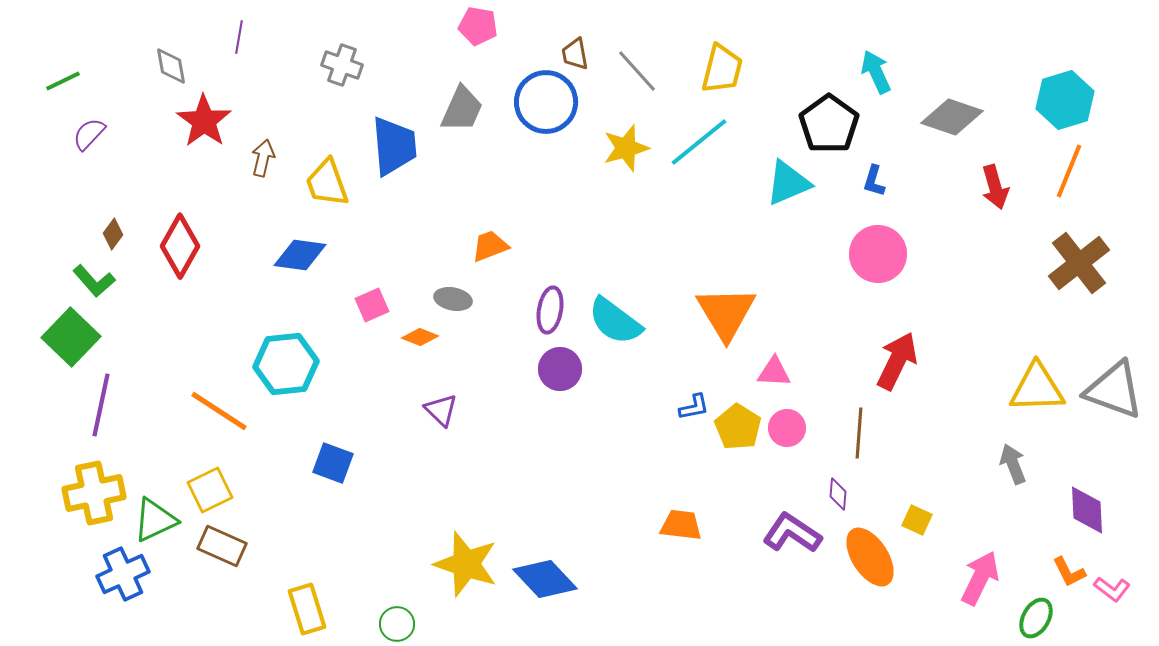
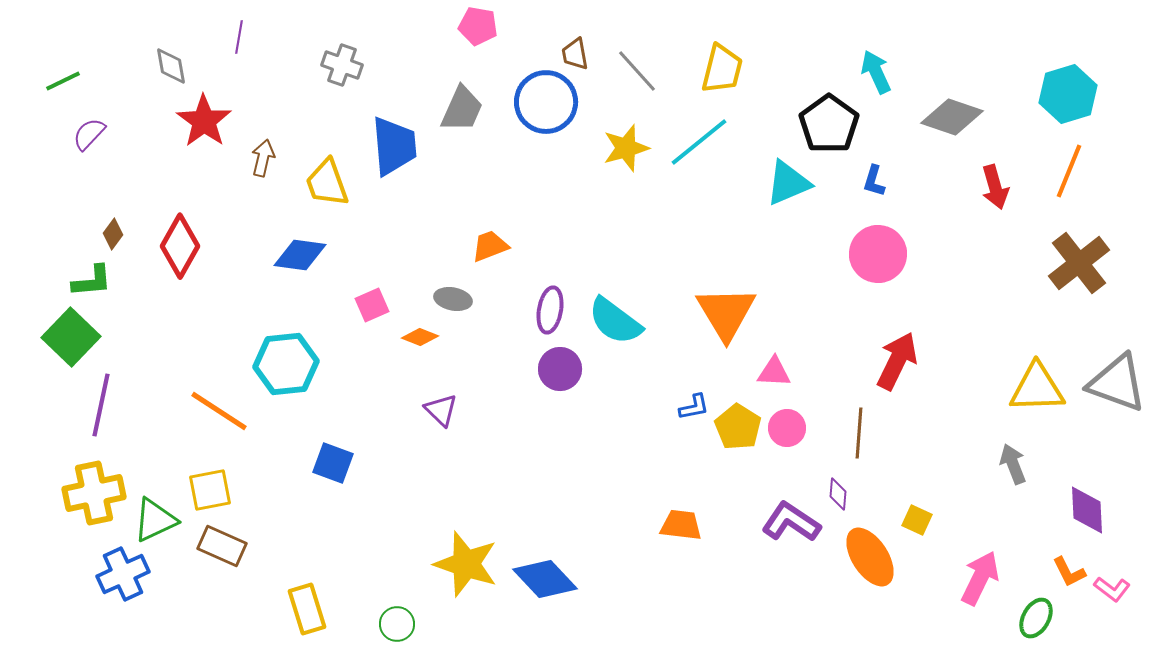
cyan hexagon at (1065, 100): moved 3 px right, 6 px up
green L-shape at (94, 281): moved 2 px left; rotated 54 degrees counterclockwise
gray triangle at (1114, 390): moved 3 px right, 7 px up
yellow square at (210, 490): rotated 15 degrees clockwise
purple L-shape at (792, 533): moved 1 px left, 11 px up
